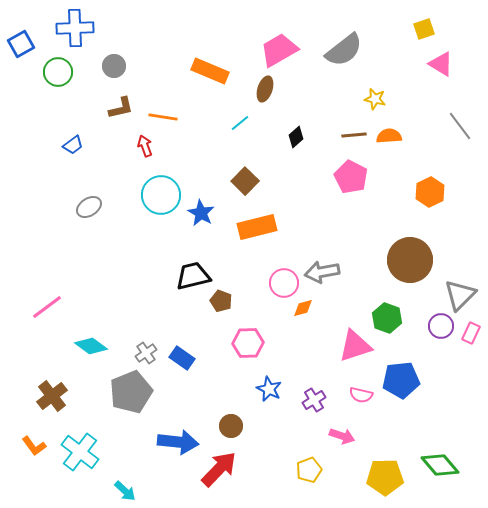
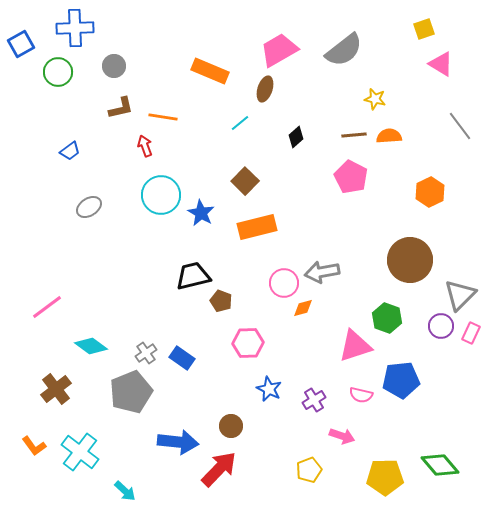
blue trapezoid at (73, 145): moved 3 px left, 6 px down
brown cross at (52, 396): moved 4 px right, 7 px up
